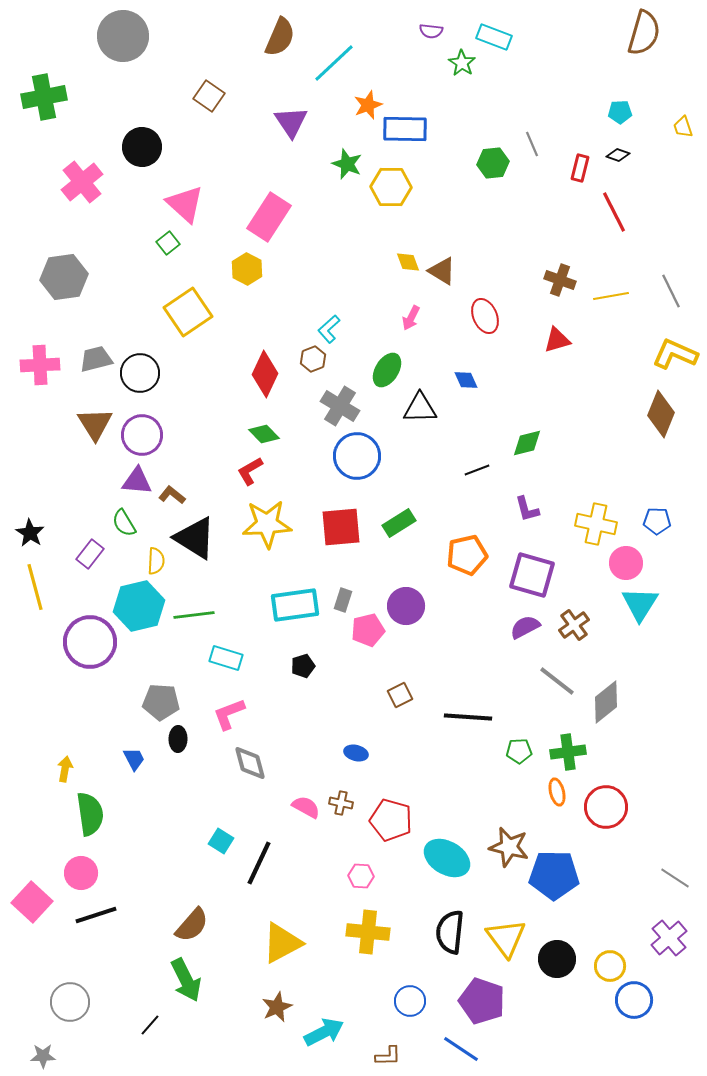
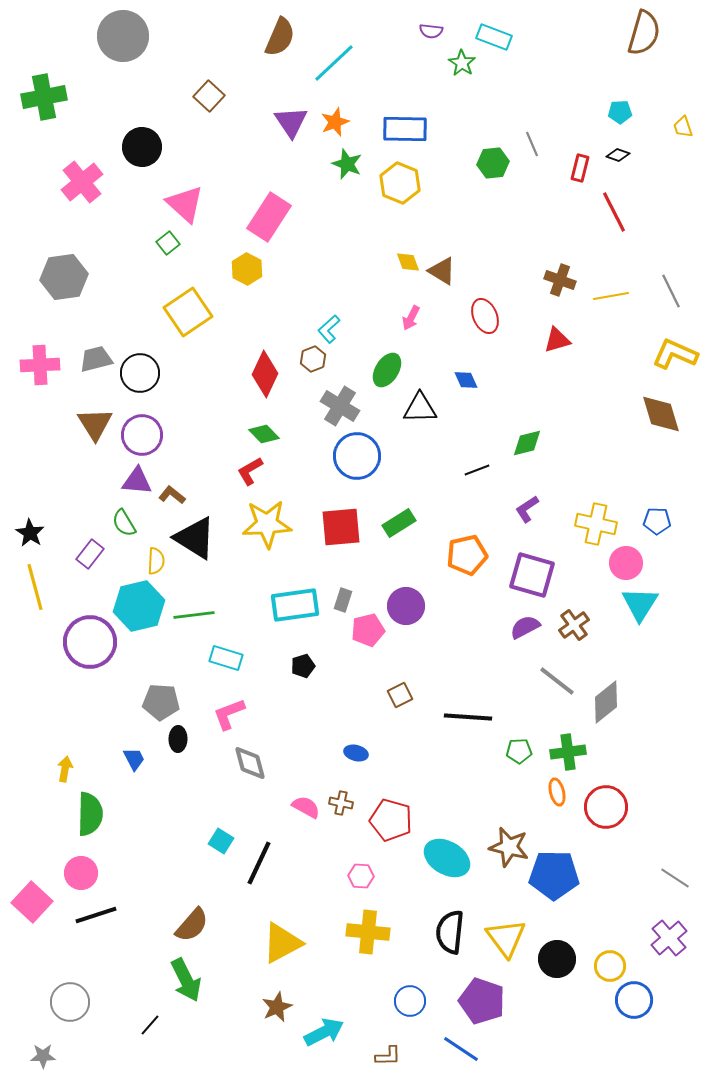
brown square at (209, 96): rotated 8 degrees clockwise
orange star at (368, 105): moved 33 px left, 17 px down
yellow hexagon at (391, 187): moved 9 px right, 4 px up; rotated 21 degrees clockwise
brown diamond at (661, 414): rotated 39 degrees counterclockwise
purple L-shape at (527, 509): rotated 72 degrees clockwise
green semicircle at (90, 814): rotated 9 degrees clockwise
